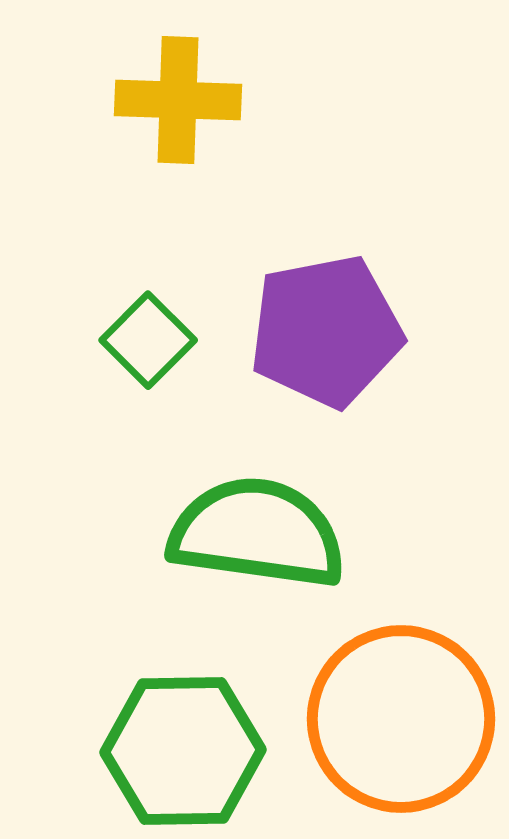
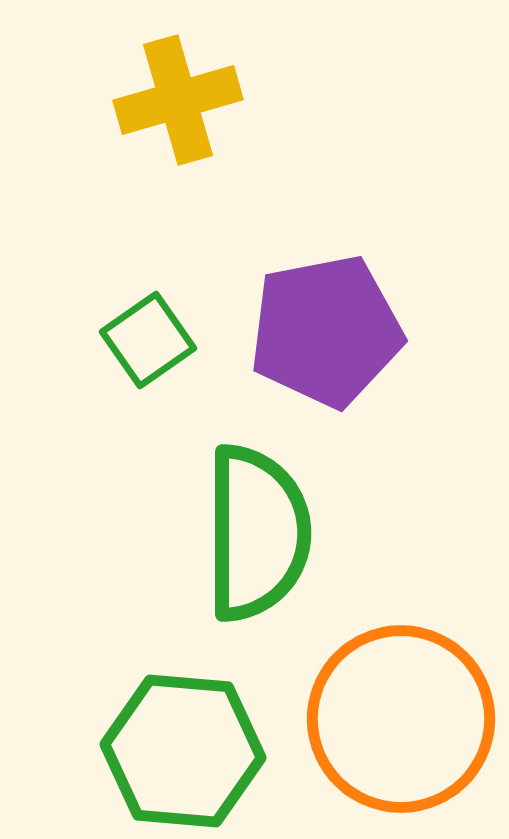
yellow cross: rotated 18 degrees counterclockwise
green square: rotated 10 degrees clockwise
green semicircle: rotated 82 degrees clockwise
green hexagon: rotated 6 degrees clockwise
